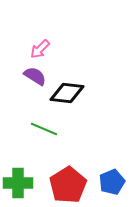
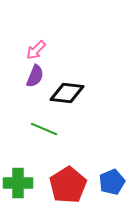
pink arrow: moved 4 px left, 1 px down
purple semicircle: rotated 80 degrees clockwise
